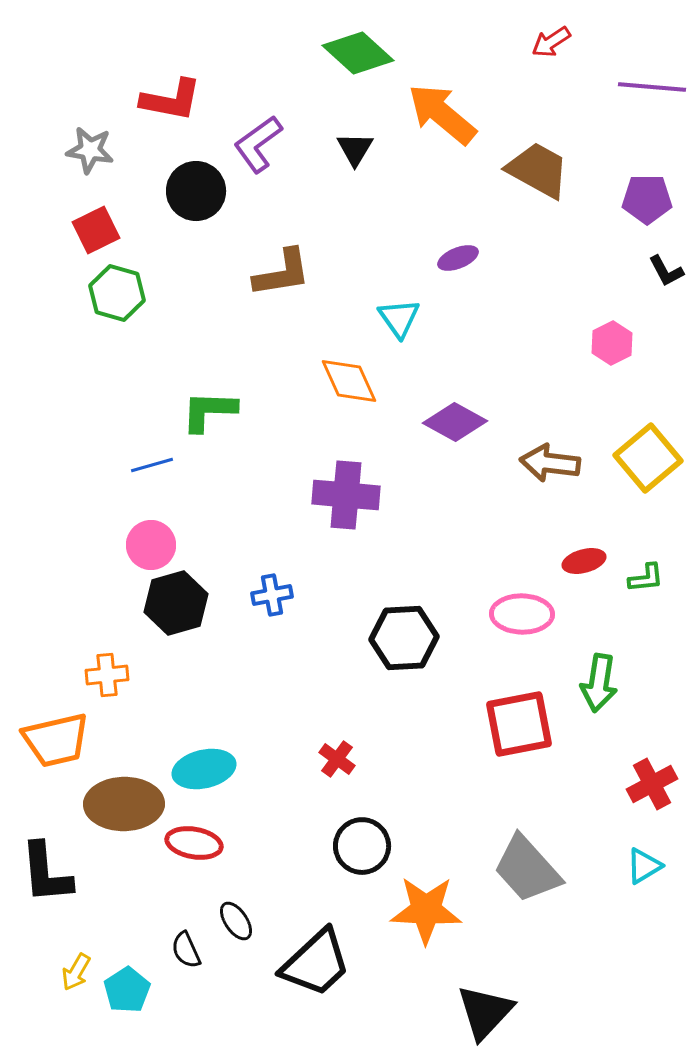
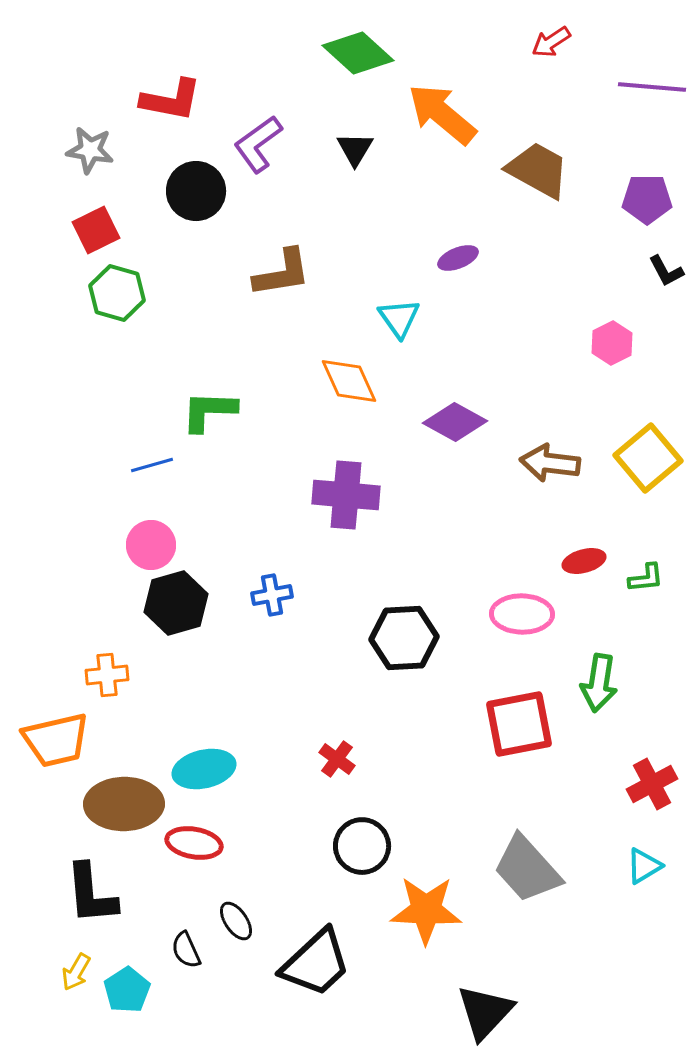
black L-shape at (46, 873): moved 45 px right, 21 px down
